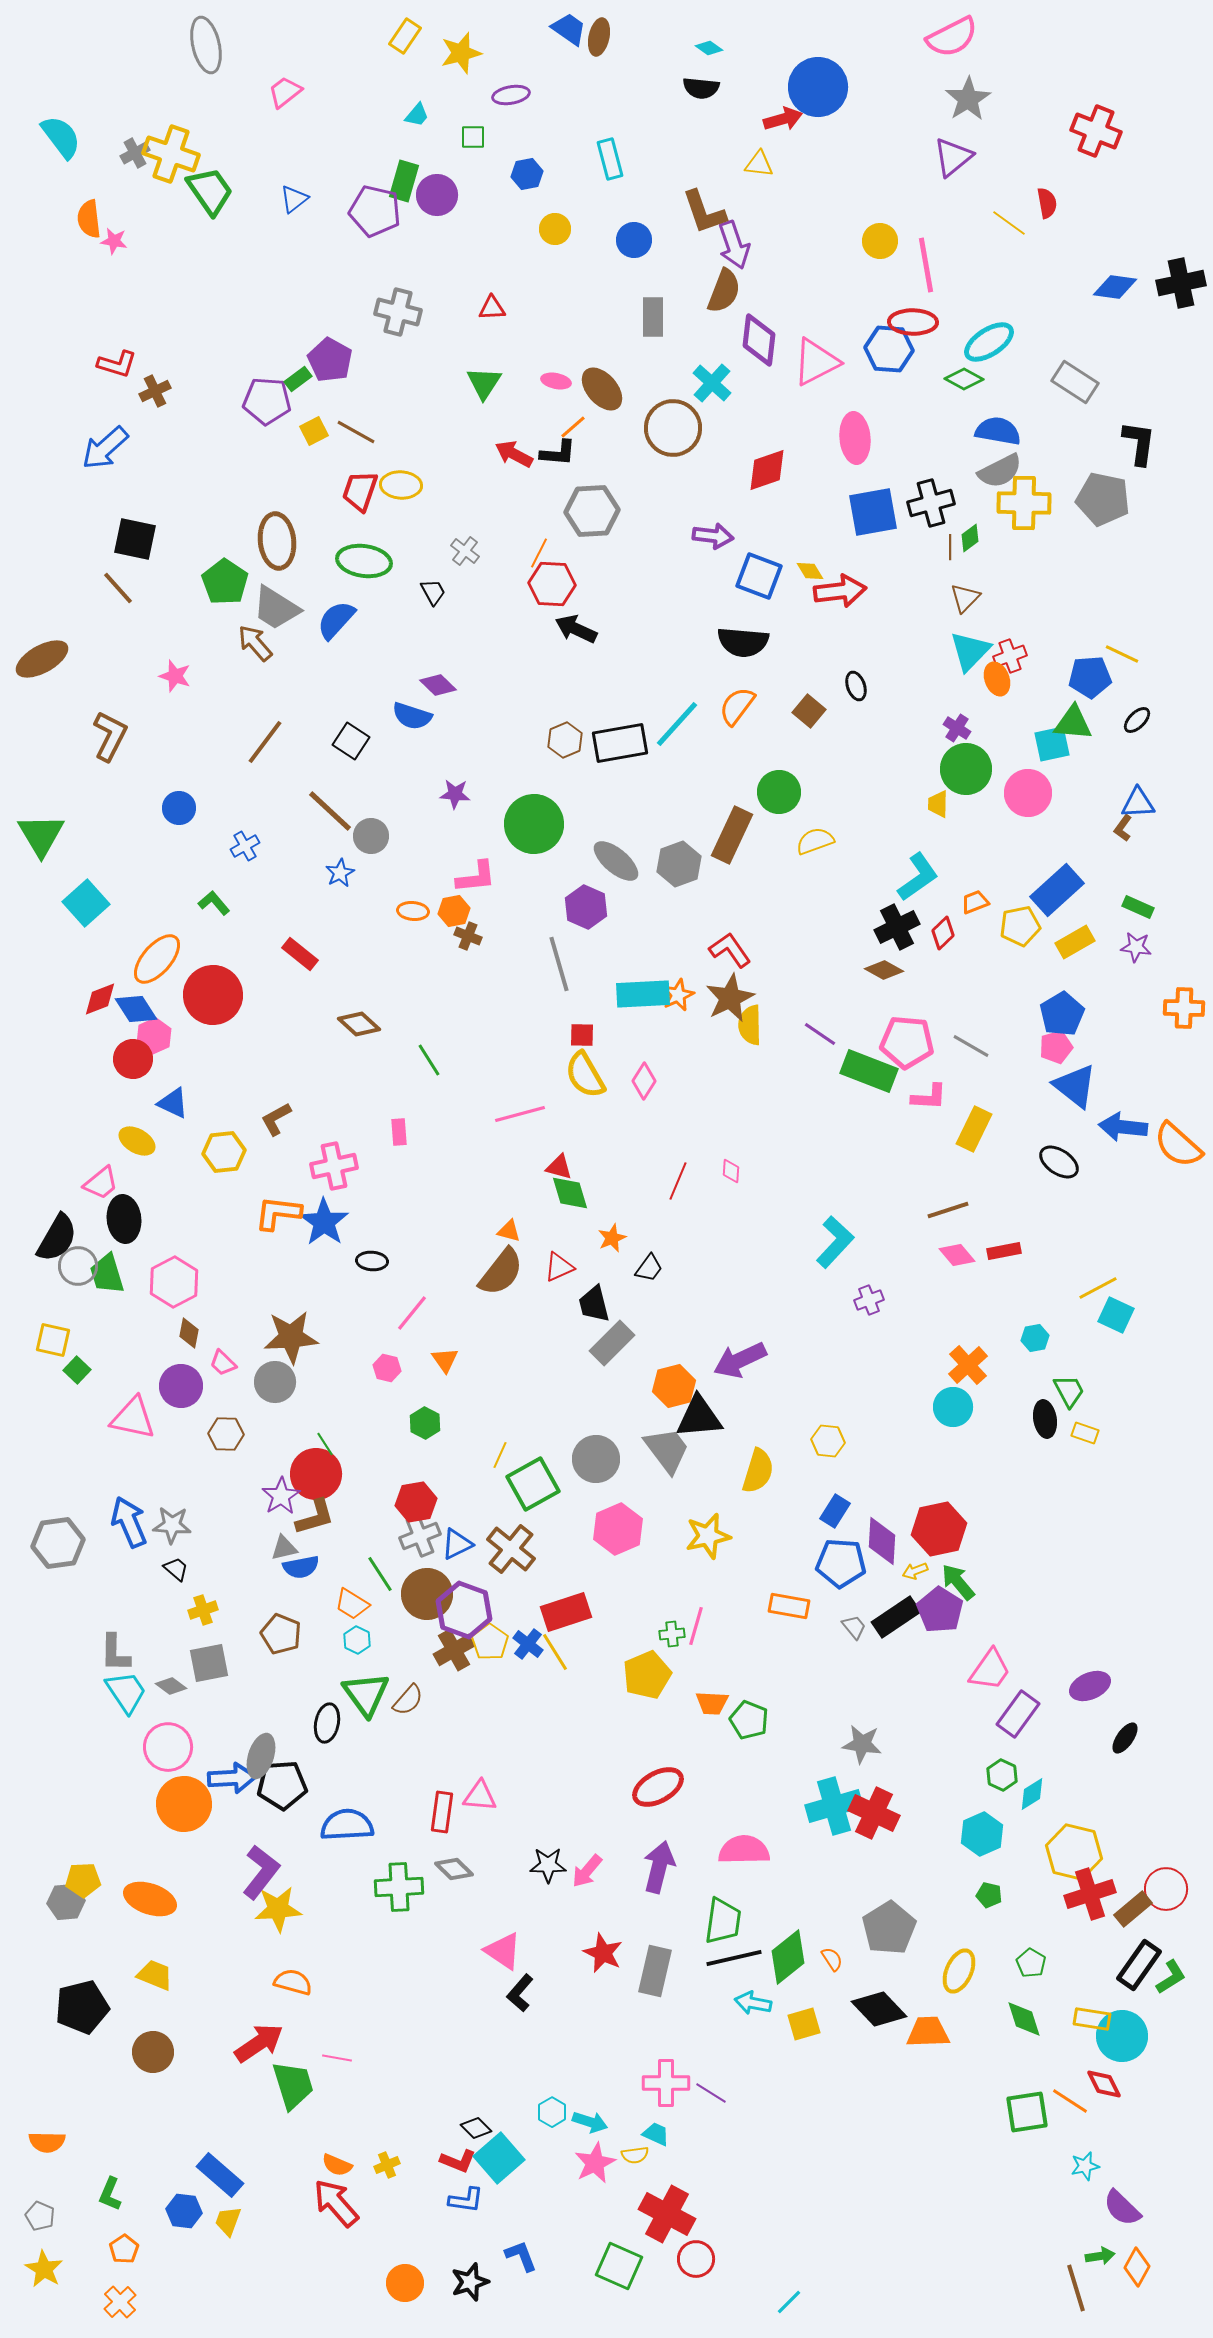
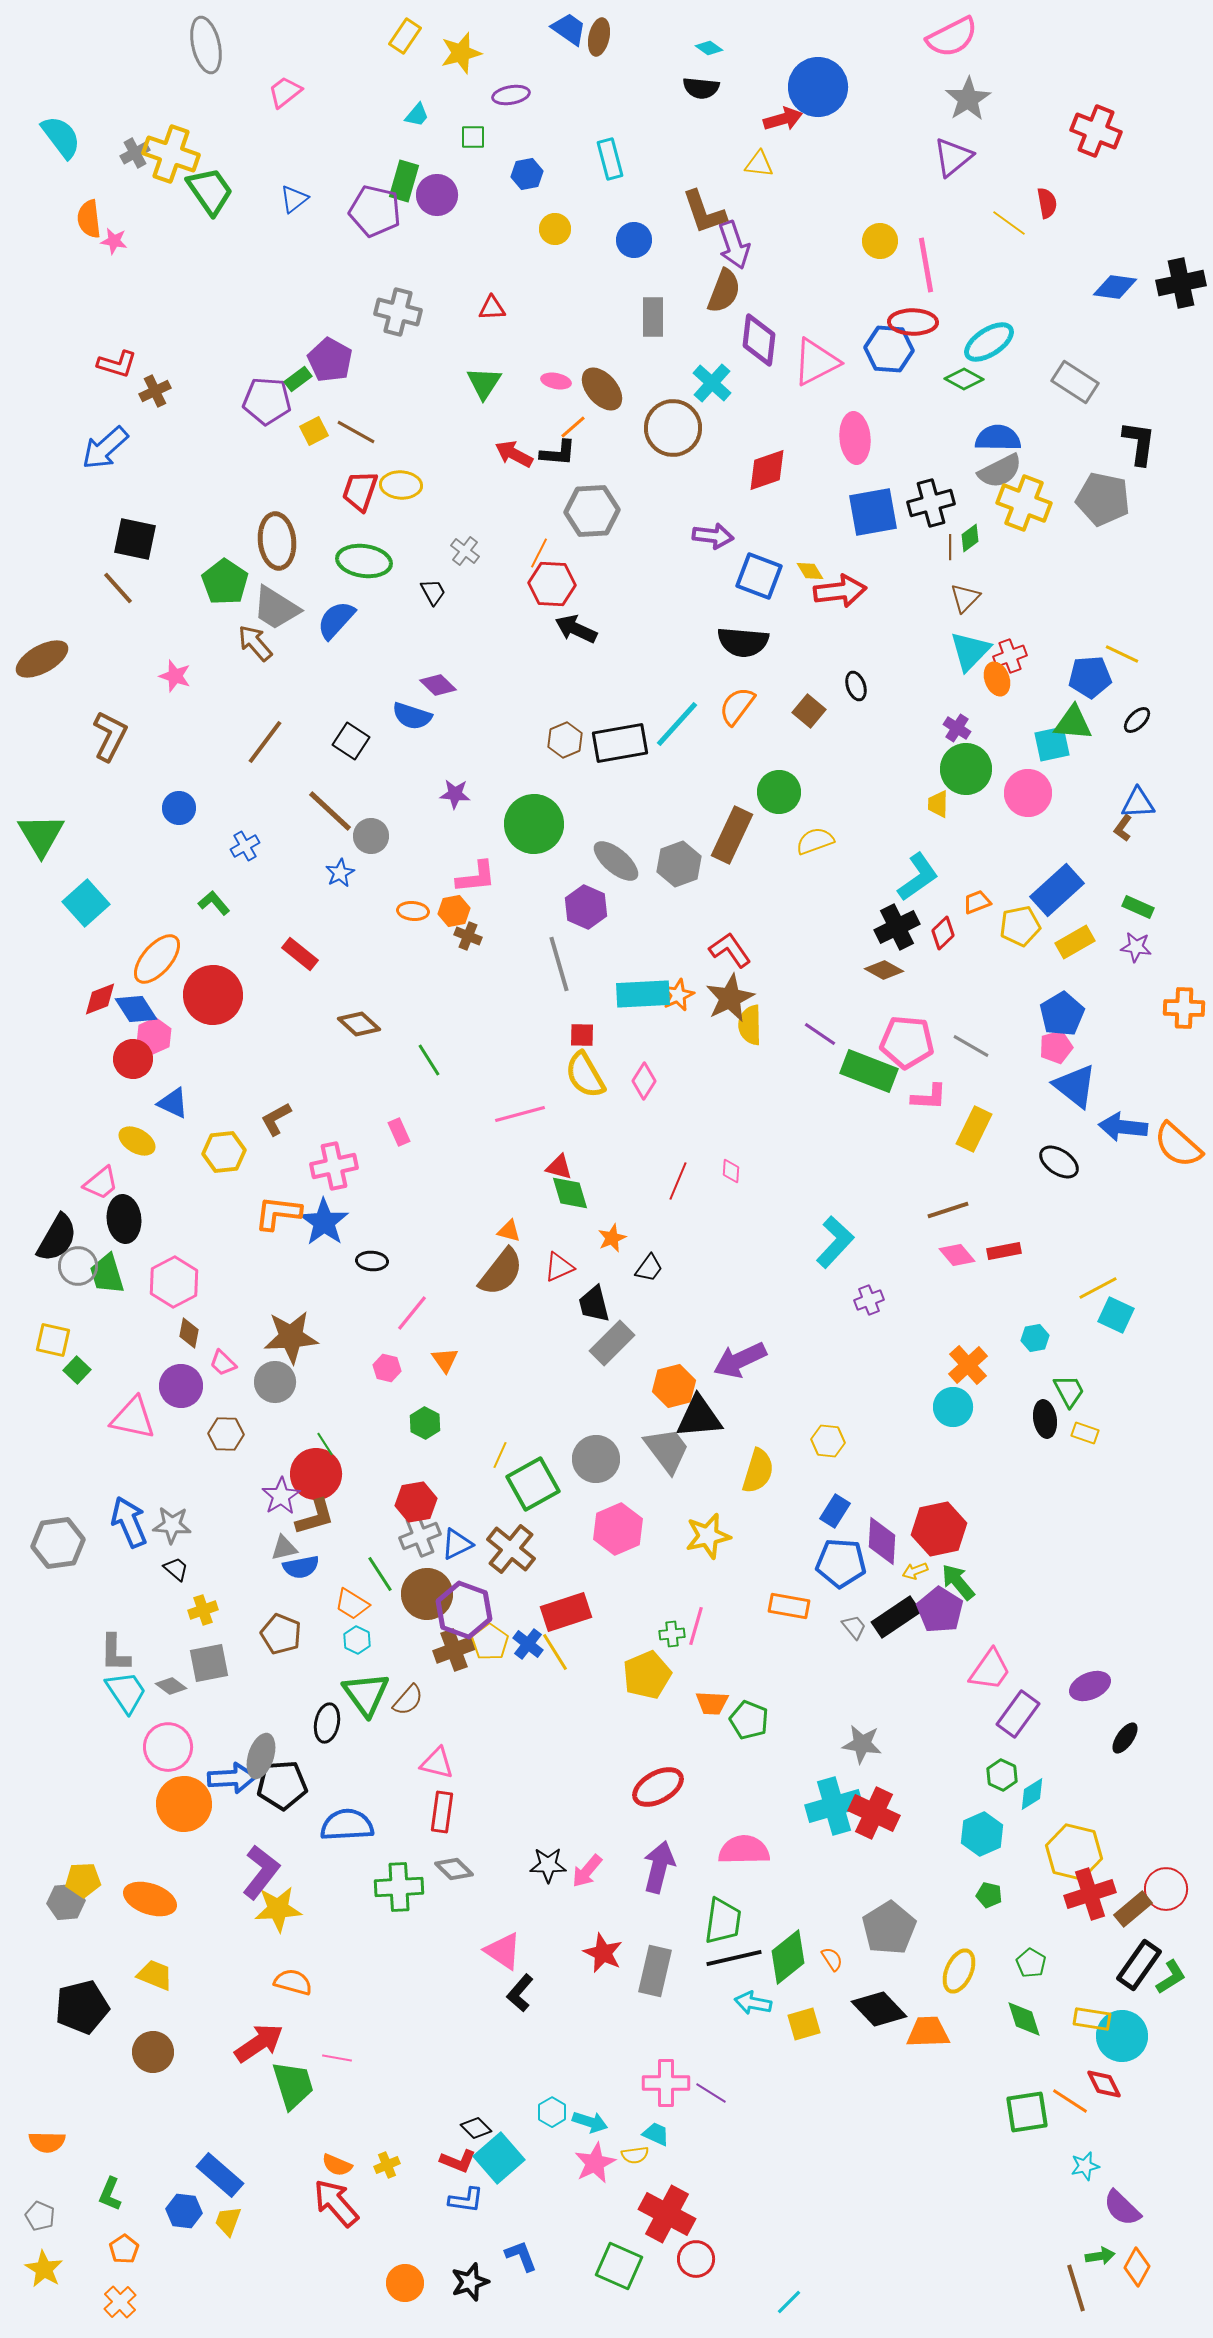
blue semicircle at (998, 431): moved 7 px down; rotated 9 degrees counterclockwise
yellow cross at (1024, 503): rotated 20 degrees clockwise
orange trapezoid at (975, 902): moved 2 px right
pink rectangle at (399, 1132): rotated 20 degrees counterclockwise
brown cross at (454, 1650): rotated 9 degrees clockwise
pink triangle at (480, 1796): moved 43 px left, 33 px up; rotated 9 degrees clockwise
